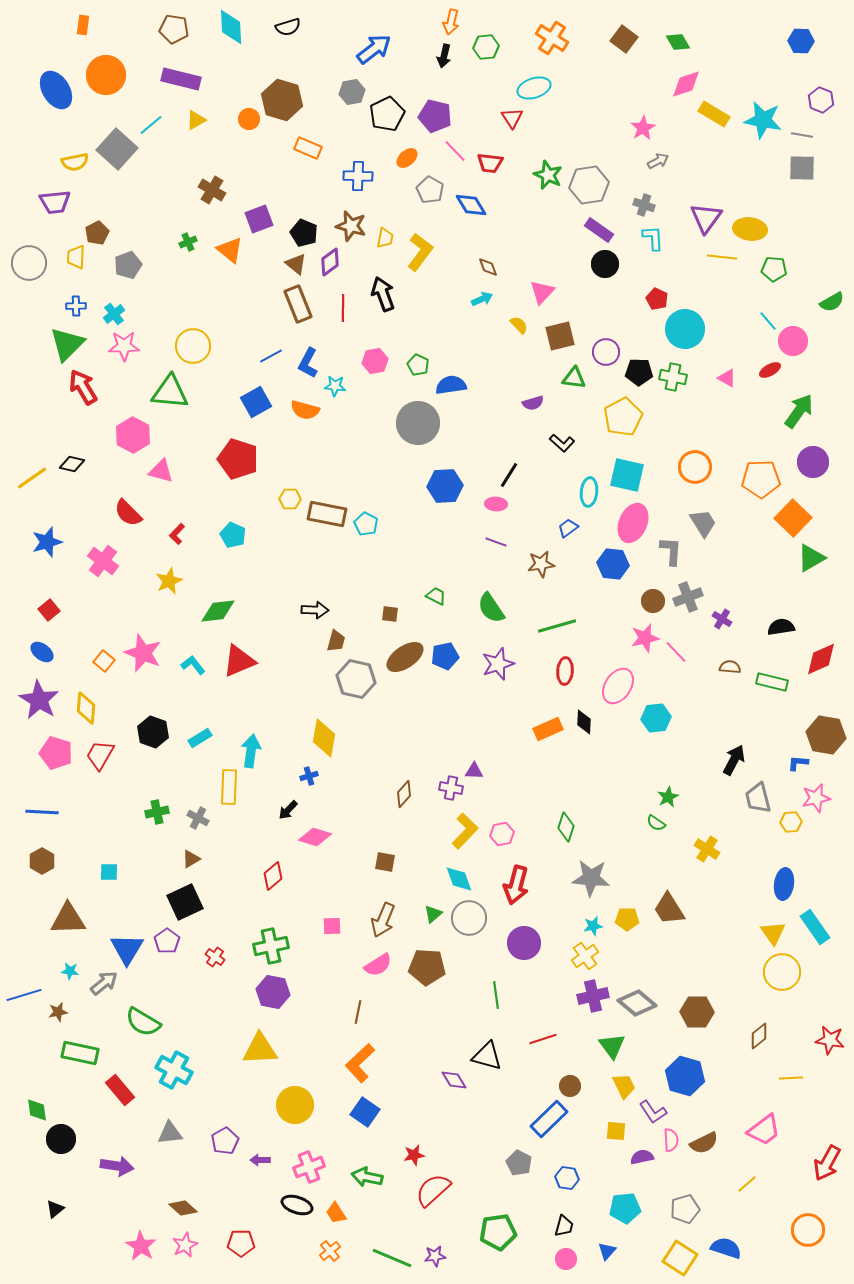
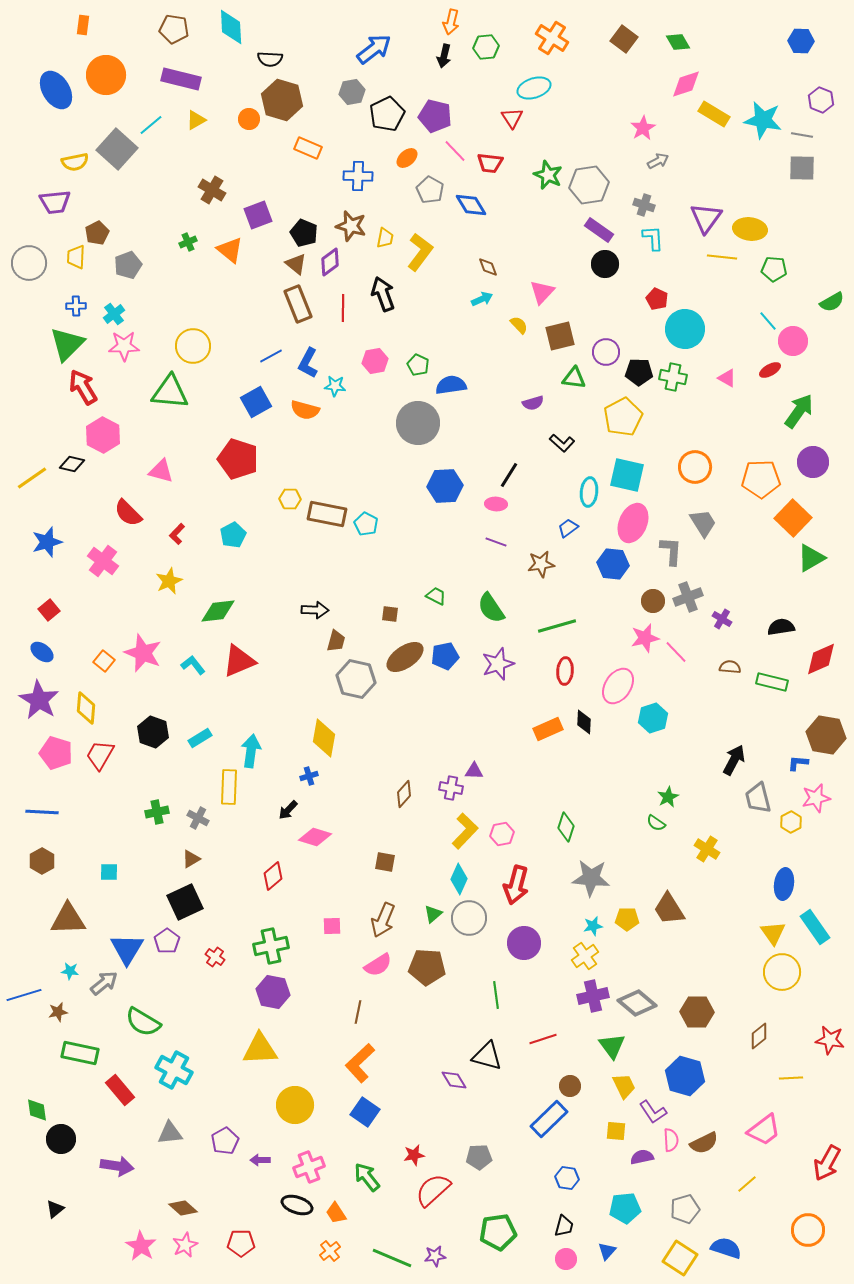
black semicircle at (288, 27): moved 18 px left, 32 px down; rotated 20 degrees clockwise
purple square at (259, 219): moved 1 px left, 4 px up
pink hexagon at (133, 435): moved 30 px left
cyan pentagon at (233, 535): rotated 20 degrees clockwise
cyan hexagon at (656, 718): moved 3 px left; rotated 12 degrees counterclockwise
yellow hexagon at (791, 822): rotated 25 degrees counterclockwise
cyan diamond at (459, 879): rotated 44 degrees clockwise
gray pentagon at (519, 1163): moved 40 px left, 6 px up; rotated 30 degrees counterclockwise
green arrow at (367, 1177): rotated 40 degrees clockwise
